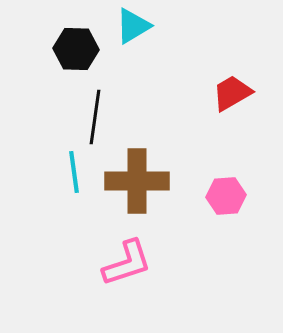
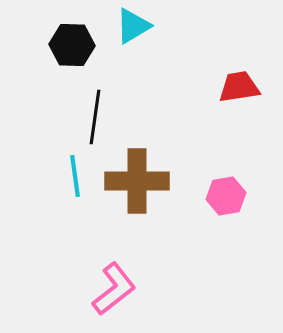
black hexagon: moved 4 px left, 4 px up
red trapezoid: moved 7 px right, 6 px up; rotated 21 degrees clockwise
cyan line: moved 1 px right, 4 px down
pink hexagon: rotated 6 degrees counterclockwise
pink L-shape: moved 13 px left, 26 px down; rotated 20 degrees counterclockwise
